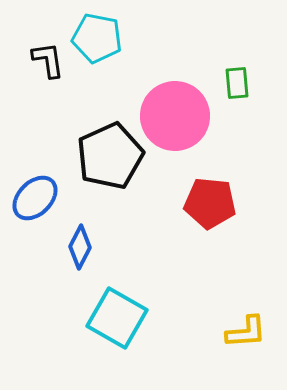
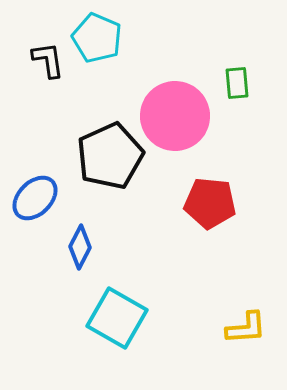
cyan pentagon: rotated 12 degrees clockwise
yellow L-shape: moved 4 px up
